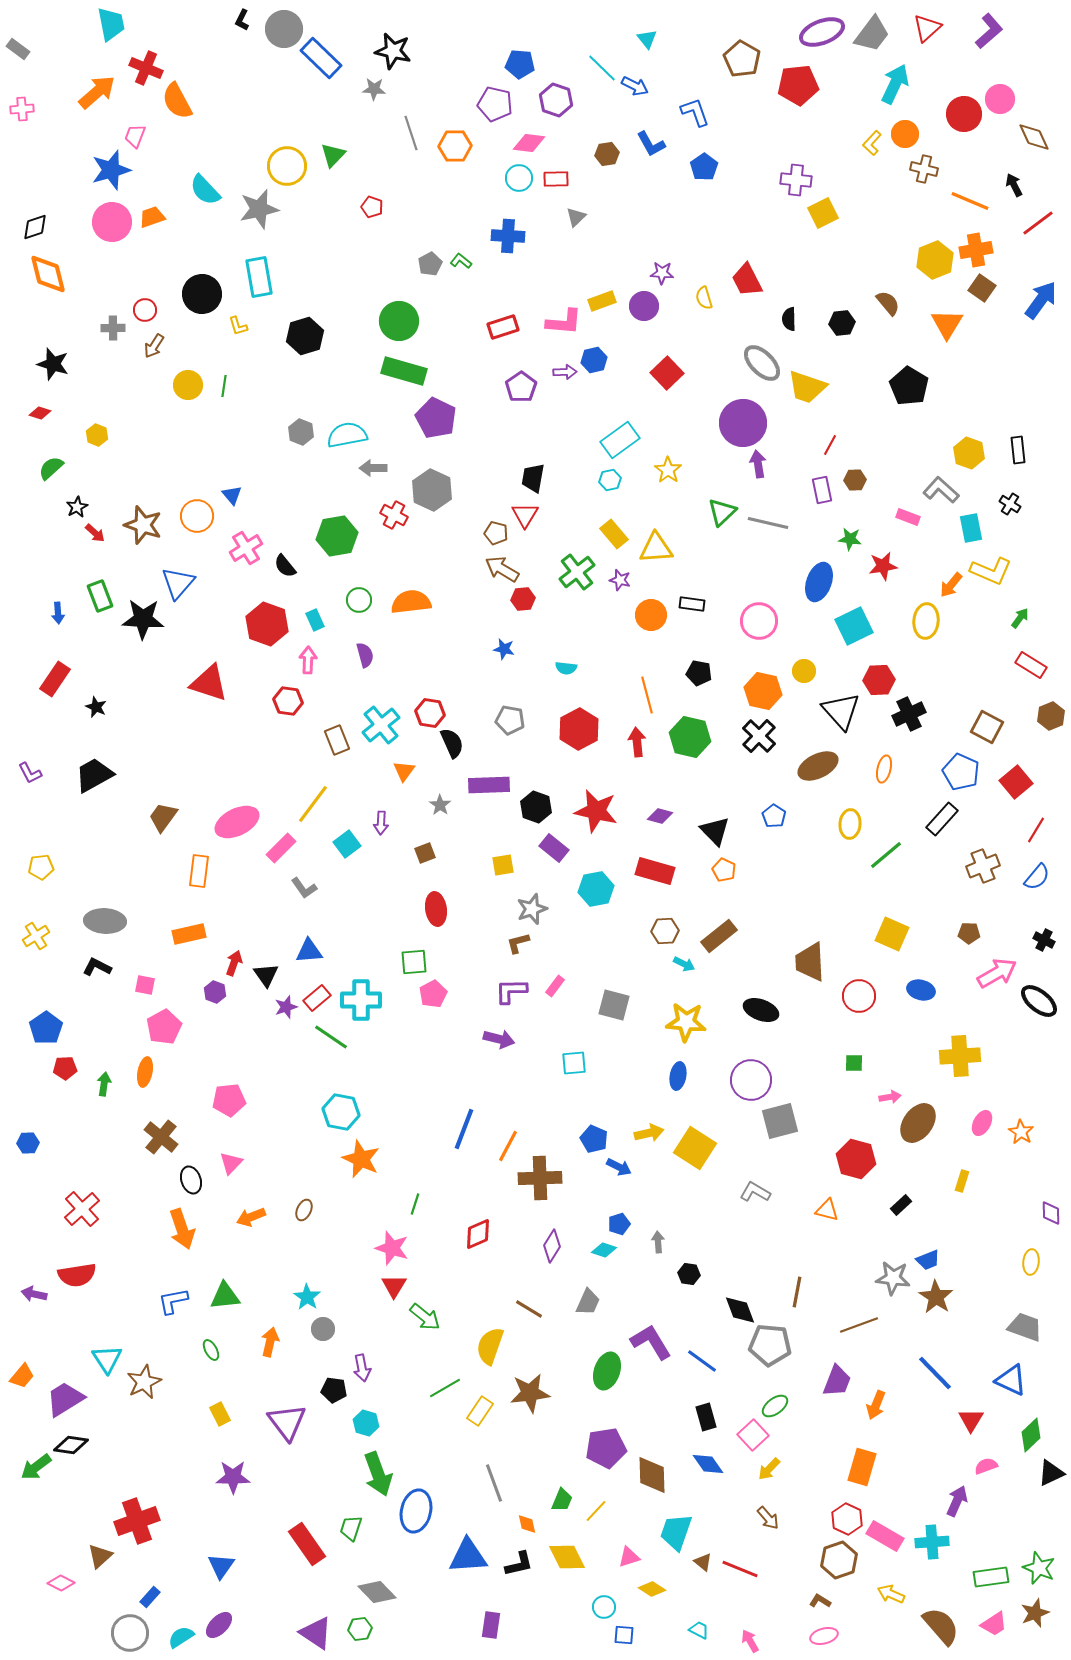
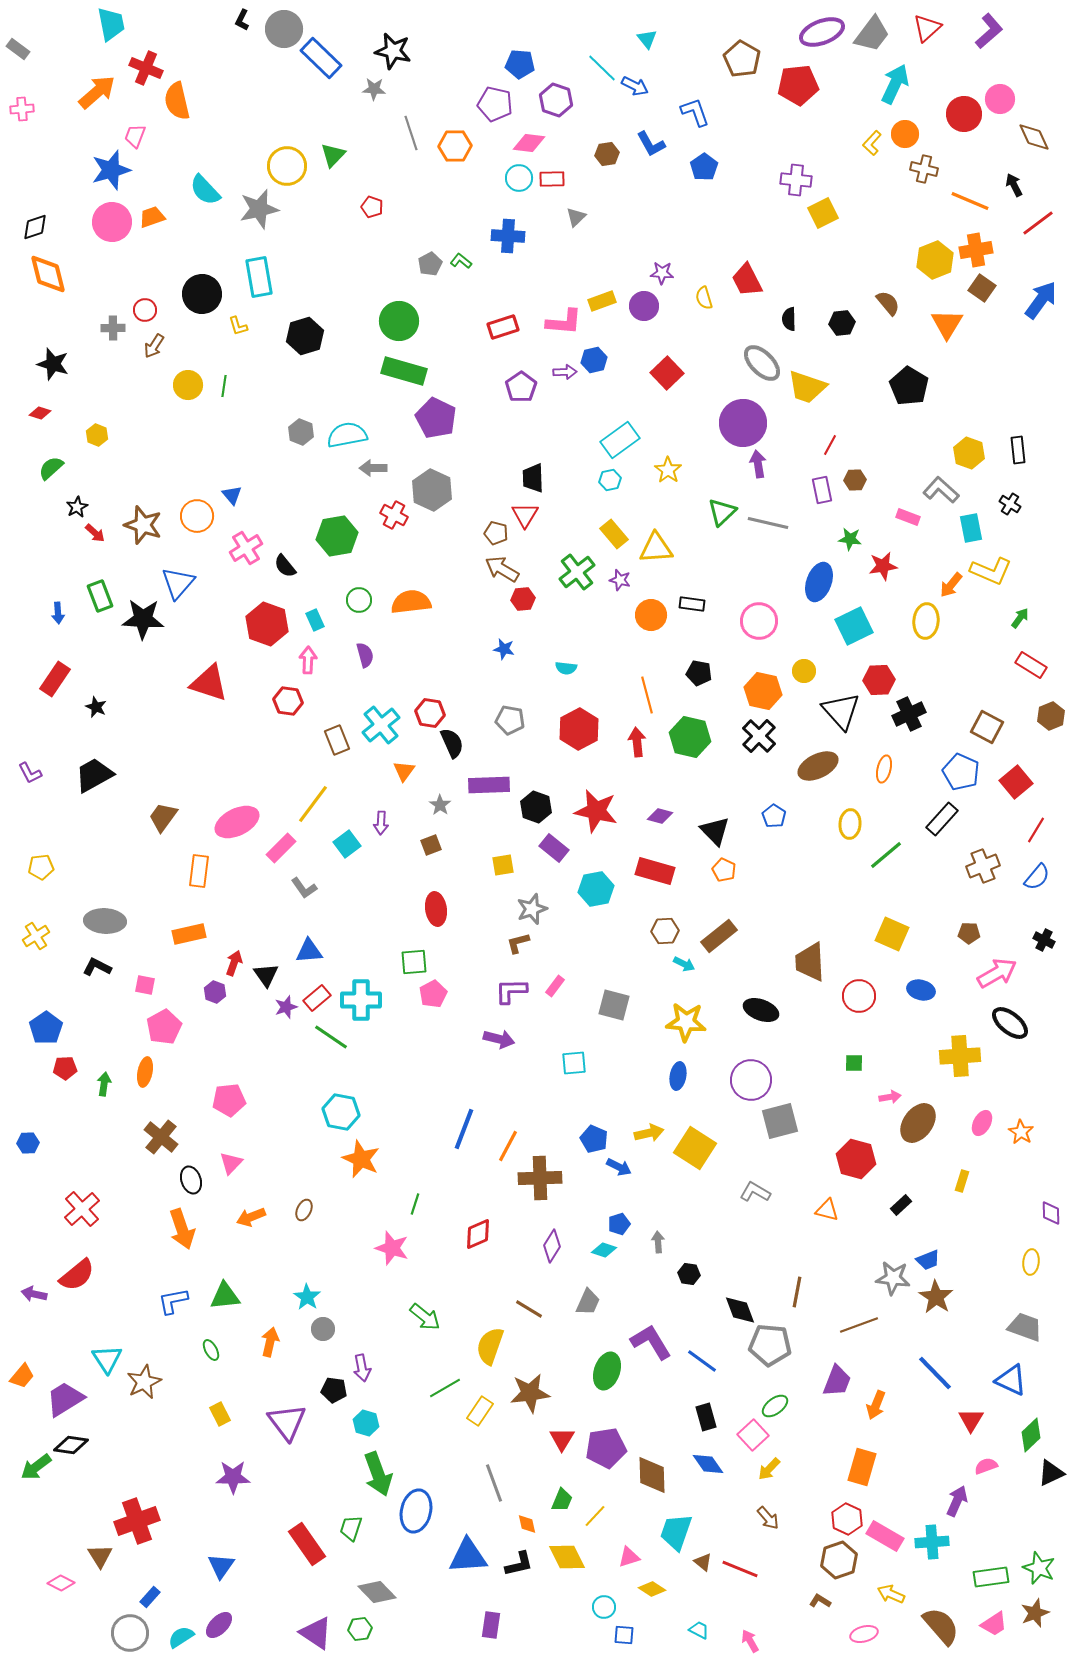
orange semicircle at (177, 101): rotated 15 degrees clockwise
red rectangle at (556, 179): moved 4 px left
black trapezoid at (533, 478): rotated 12 degrees counterclockwise
brown square at (425, 853): moved 6 px right, 8 px up
black ellipse at (1039, 1001): moved 29 px left, 22 px down
red semicircle at (77, 1275): rotated 30 degrees counterclockwise
red triangle at (394, 1286): moved 168 px right, 153 px down
yellow line at (596, 1511): moved 1 px left, 5 px down
brown triangle at (100, 1556): rotated 20 degrees counterclockwise
pink ellipse at (824, 1636): moved 40 px right, 2 px up
